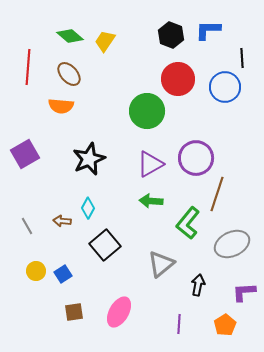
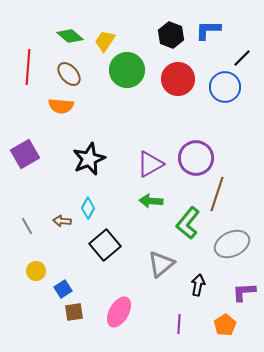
black line: rotated 48 degrees clockwise
green circle: moved 20 px left, 41 px up
blue square: moved 15 px down
